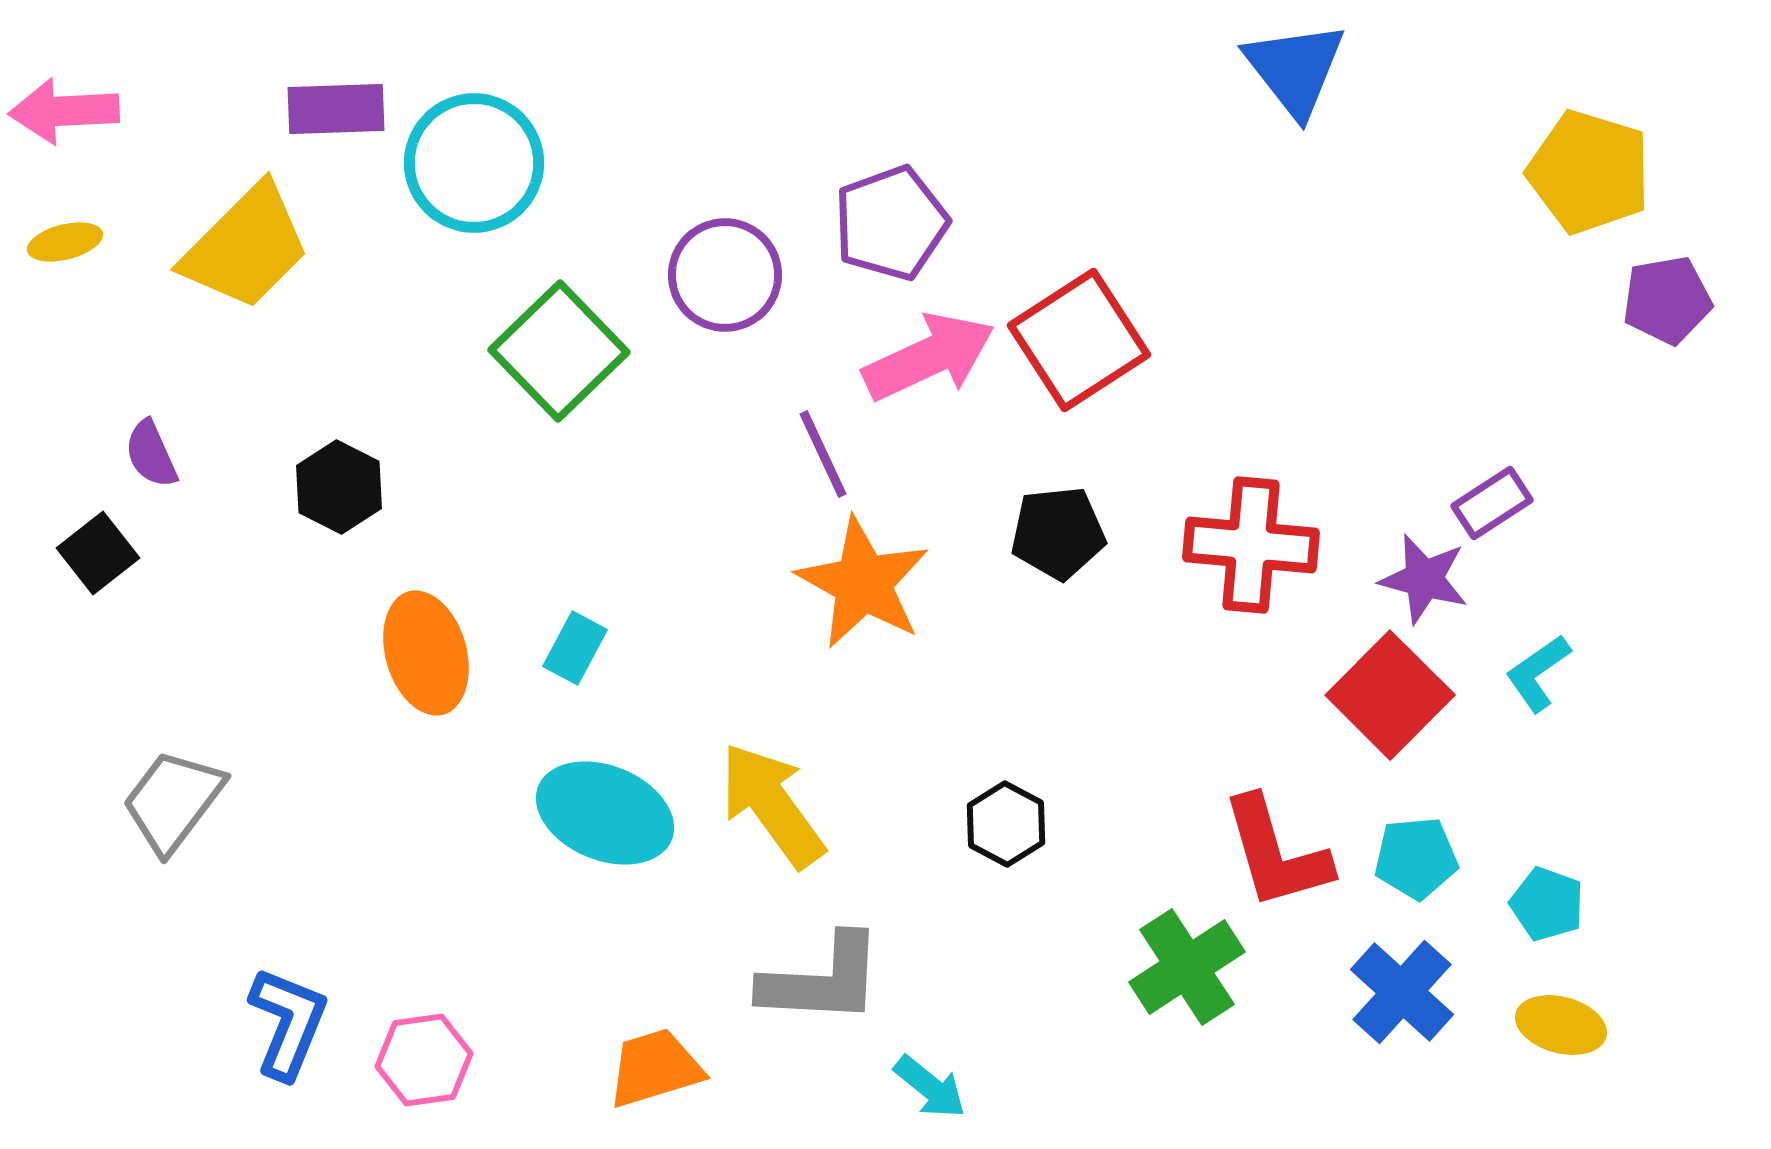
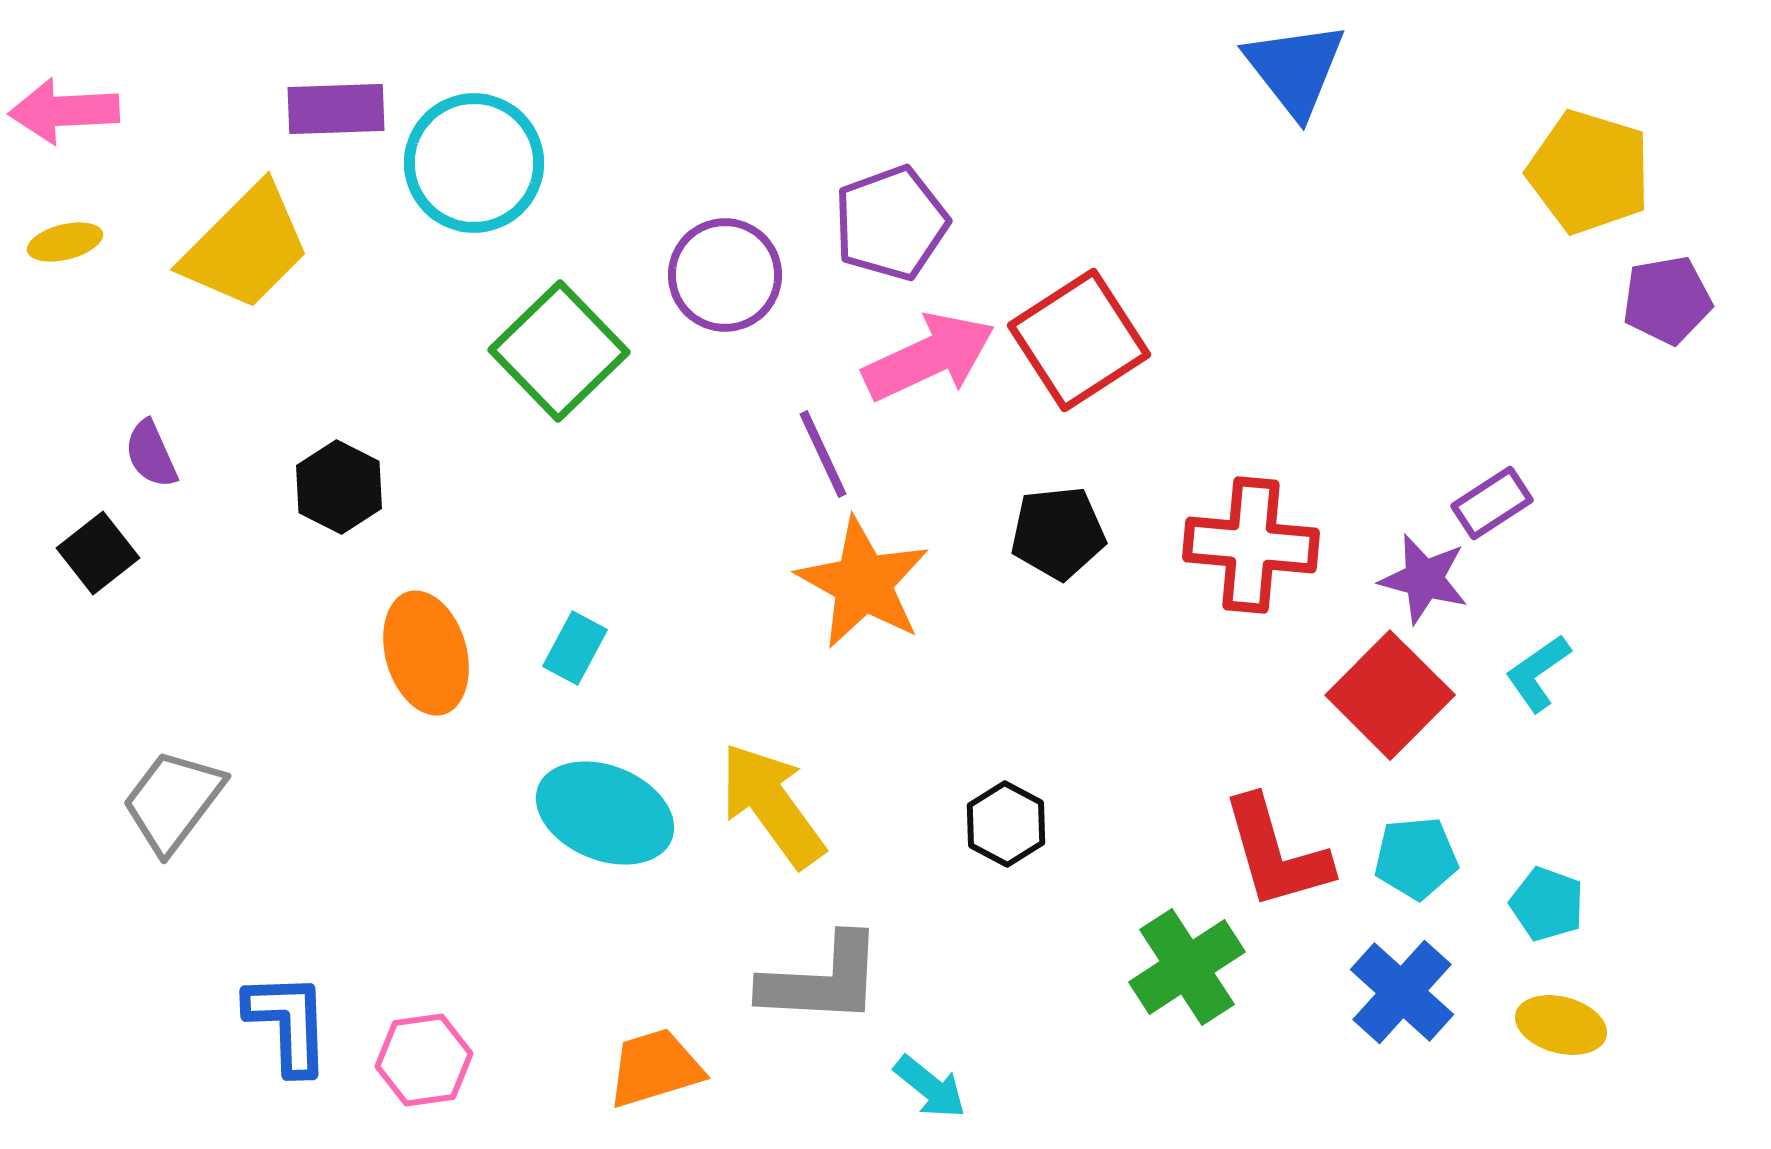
blue L-shape at (288, 1023): rotated 24 degrees counterclockwise
